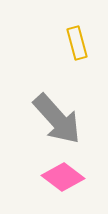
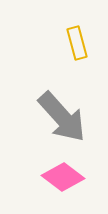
gray arrow: moved 5 px right, 2 px up
